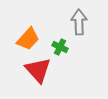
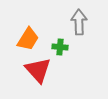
orange trapezoid: rotated 10 degrees counterclockwise
green cross: rotated 21 degrees counterclockwise
